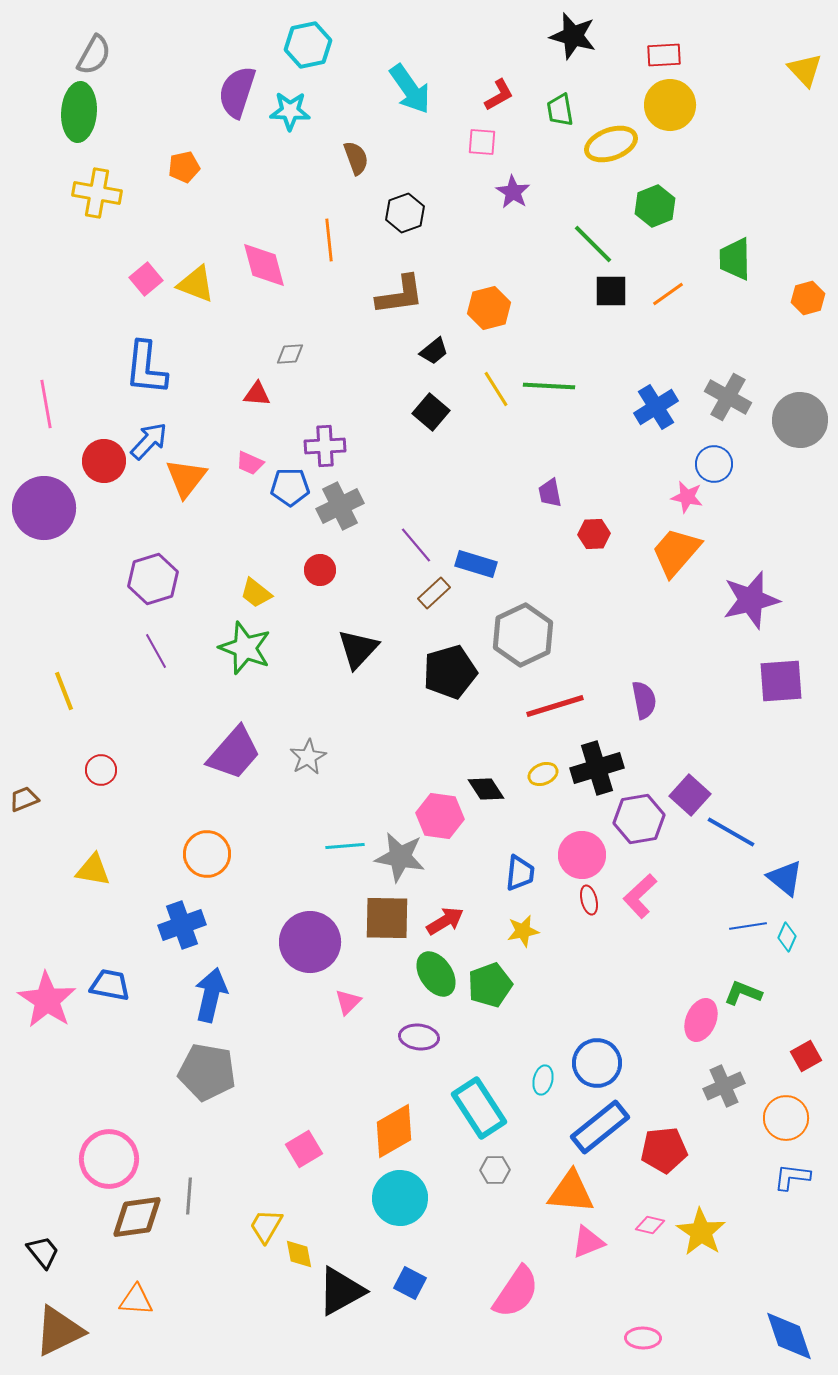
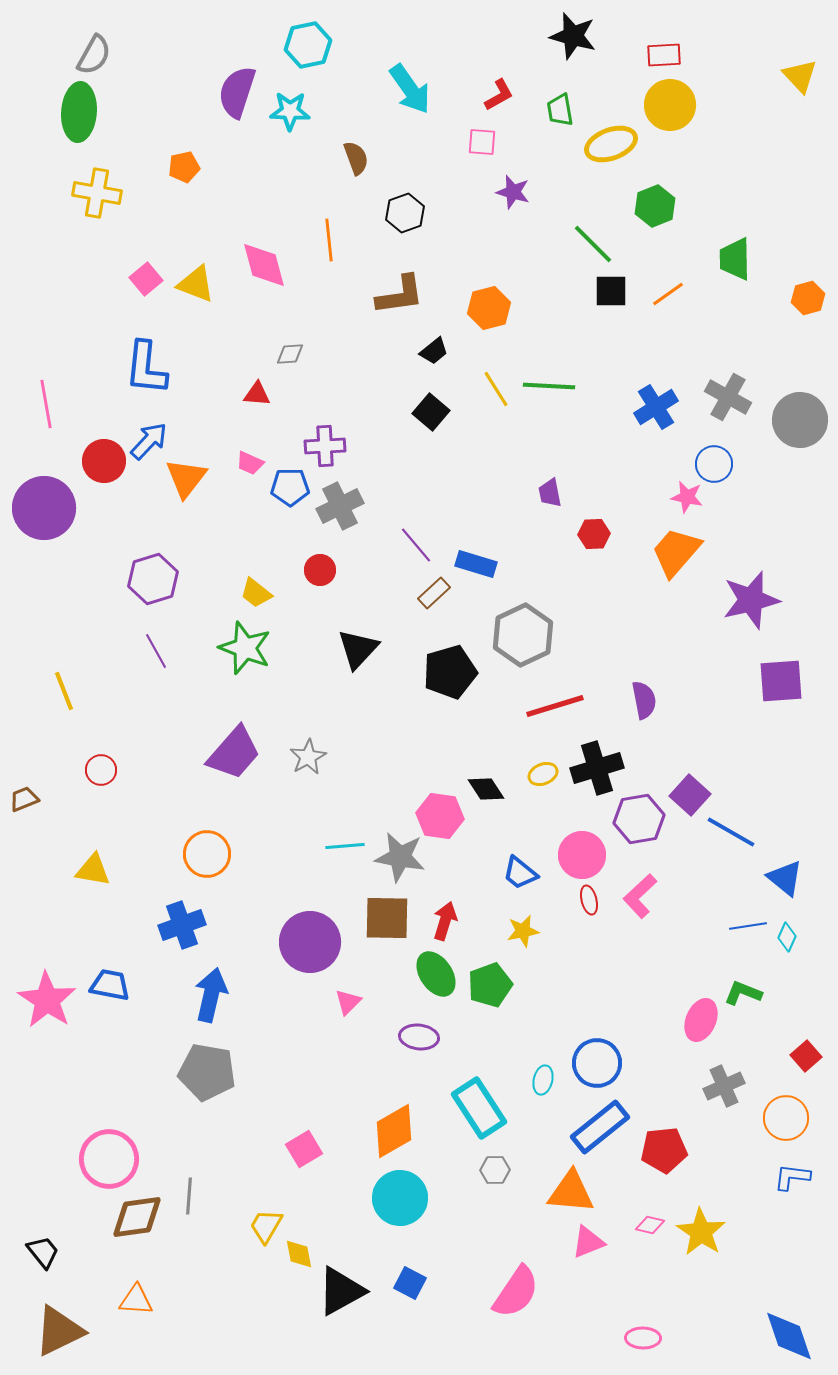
yellow triangle at (805, 70): moved 5 px left, 6 px down
purple star at (513, 192): rotated 16 degrees counterclockwise
blue trapezoid at (520, 873): rotated 123 degrees clockwise
red arrow at (445, 921): rotated 42 degrees counterclockwise
red square at (806, 1056): rotated 12 degrees counterclockwise
